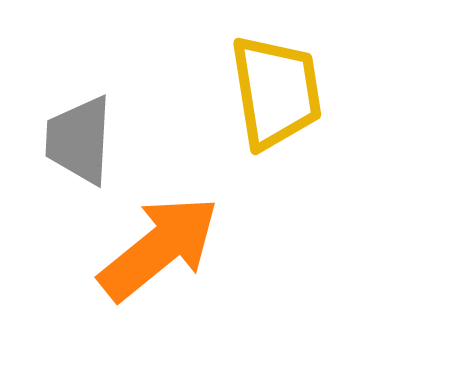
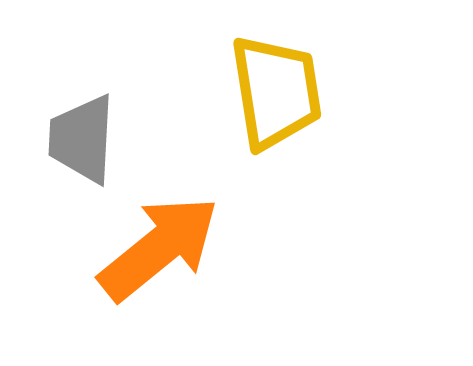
gray trapezoid: moved 3 px right, 1 px up
